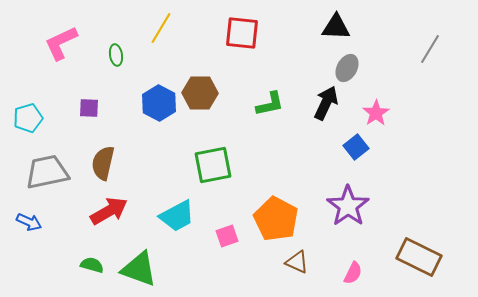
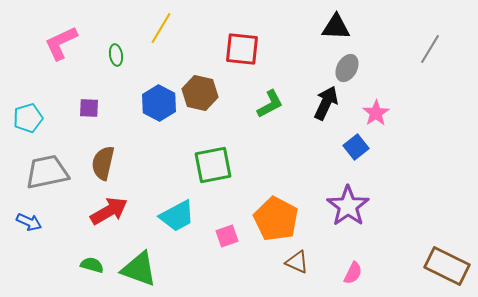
red square: moved 16 px down
brown hexagon: rotated 12 degrees clockwise
green L-shape: rotated 16 degrees counterclockwise
brown rectangle: moved 28 px right, 9 px down
